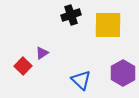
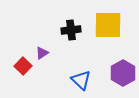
black cross: moved 15 px down; rotated 12 degrees clockwise
